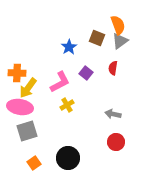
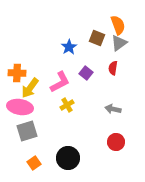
gray triangle: moved 1 px left, 2 px down
yellow arrow: moved 2 px right
gray arrow: moved 5 px up
